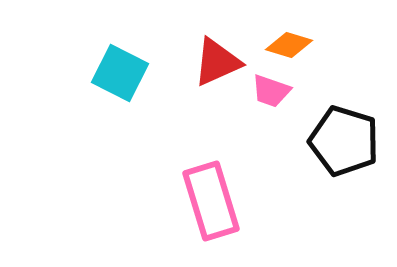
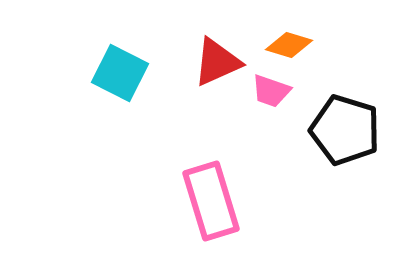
black pentagon: moved 1 px right, 11 px up
